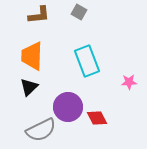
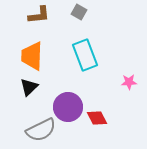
cyan rectangle: moved 2 px left, 6 px up
